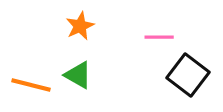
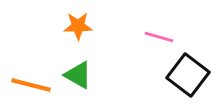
orange star: moved 2 px left; rotated 24 degrees clockwise
pink line: rotated 16 degrees clockwise
